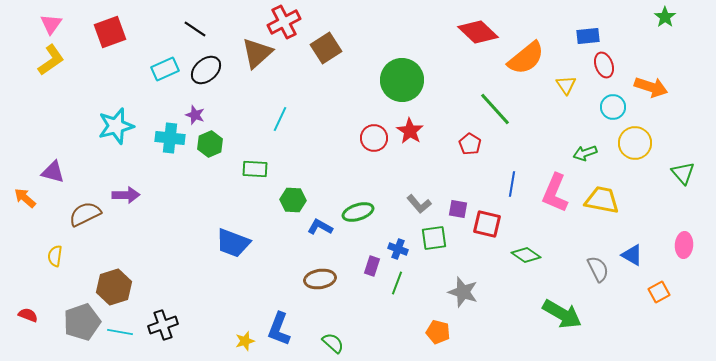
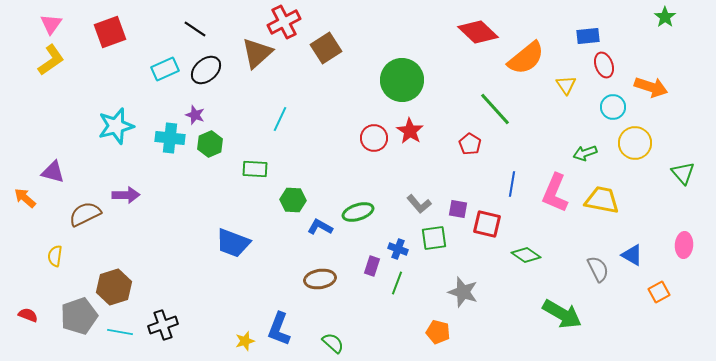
gray pentagon at (82, 322): moved 3 px left, 6 px up
